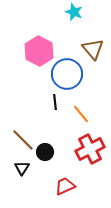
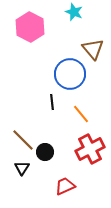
pink hexagon: moved 9 px left, 24 px up
blue circle: moved 3 px right
black line: moved 3 px left
